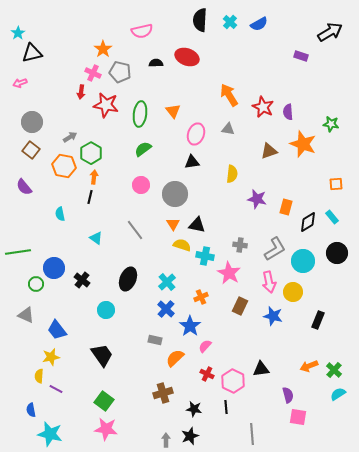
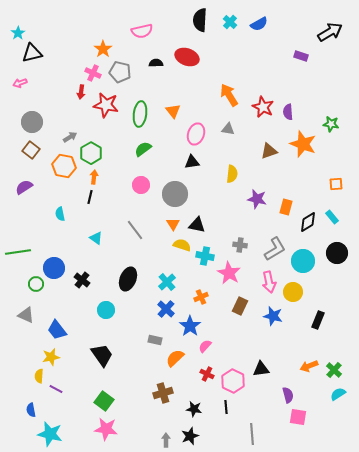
purple semicircle at (24, 187): rotated 96 degrees clockwise
